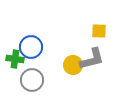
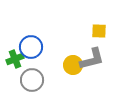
green cross: rotated 30 degrees counterclockwise
